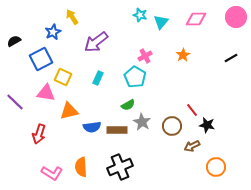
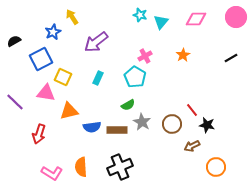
brown circle: moved 2 px up
